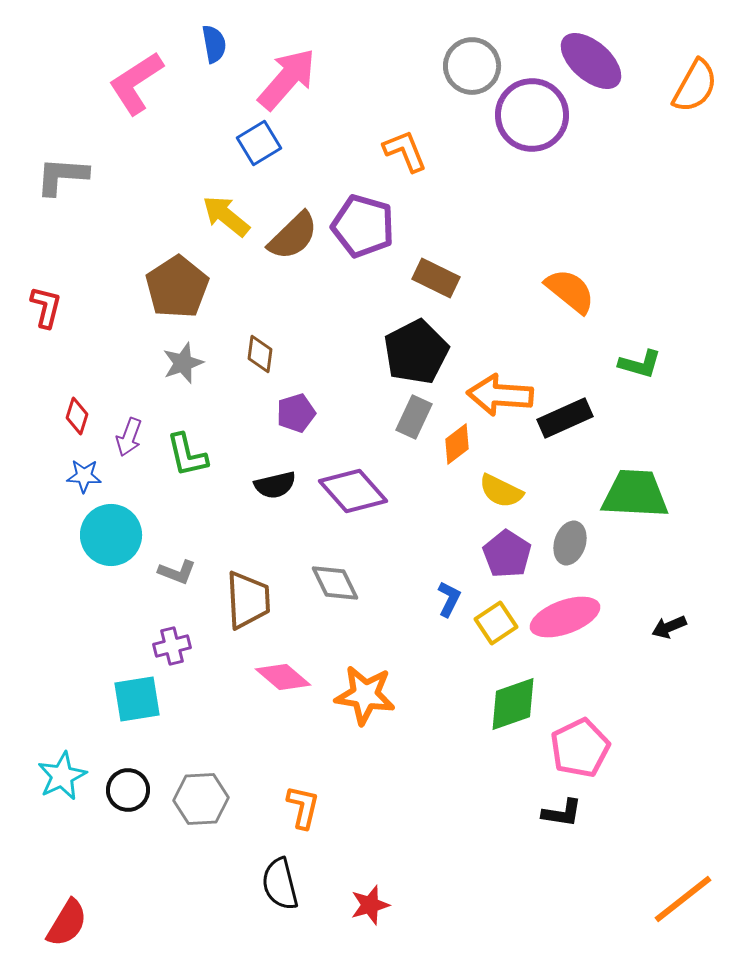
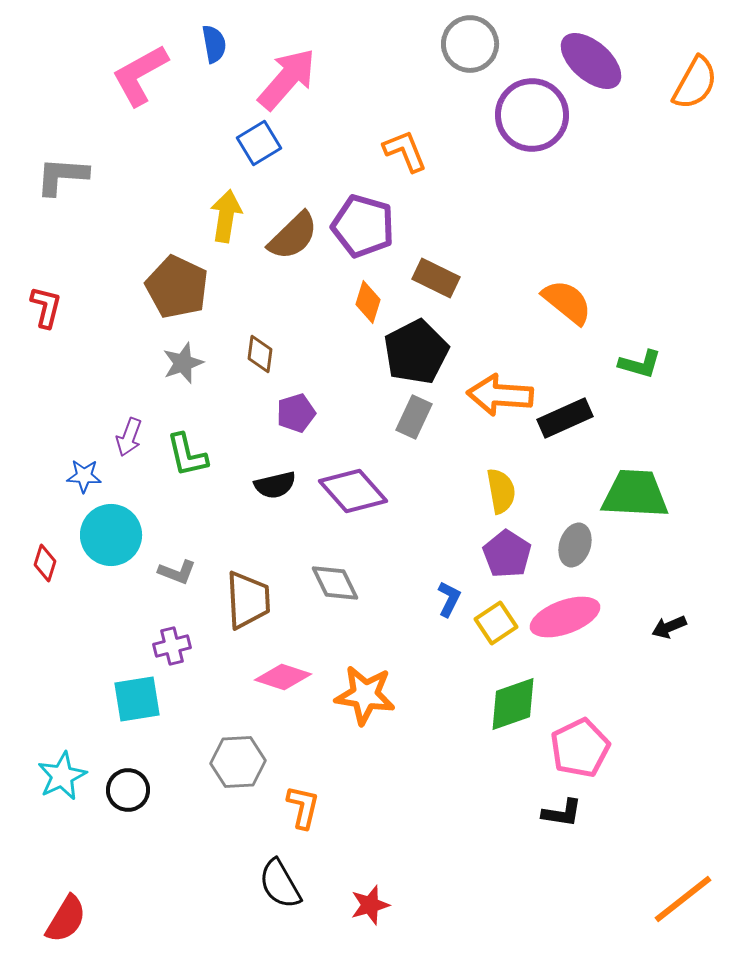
gray circle at (472, 66): moved 2 px left, 22 px up
pink L-shape at (136, 83): moved 4 px right, 8 px up; rotated 4 degrees clockwise
orange semicircle at (695, 86): moved 3 px up
yellow arrow at (226, 216): rotated 60 degrees clockwise
brown pentagon at (177, 287): rotated 14 degrees counterclockwise
orange semicircle at (570, 291): moved 3 px left, 11 px down
red diamond at (77, 416): moved 32 px left, 147 px down
orange diamond at (457, 444): moved 89 px left, 142 px up; rotated 36 degrees counterclockwise
yellow semicircle at (501, 491): rotated 126 degrees counterclockwise
gray ellipse at (570, 543): moved 5 px right, 2 px down
pink diamond at (283, 677): rotated 22 degrees counterclockwise
gray hexagon at (201, 799): moved 37 px right, 37 px up
black semicircle at (280, 884): rotated 16 degrees counterclockwise
red semicircle at (67, 923): moved 1 px left, 4 px up
